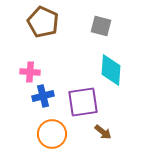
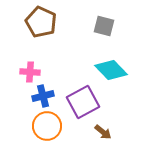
brown pentagon: moved 2 px left
gray square: moved 3 px right
cyan diamond: rotated 48 degrees counterclockwise
purple square: rotated 20 degrees counterclockwise
orange circle: moved 5 px left, 8 px up
